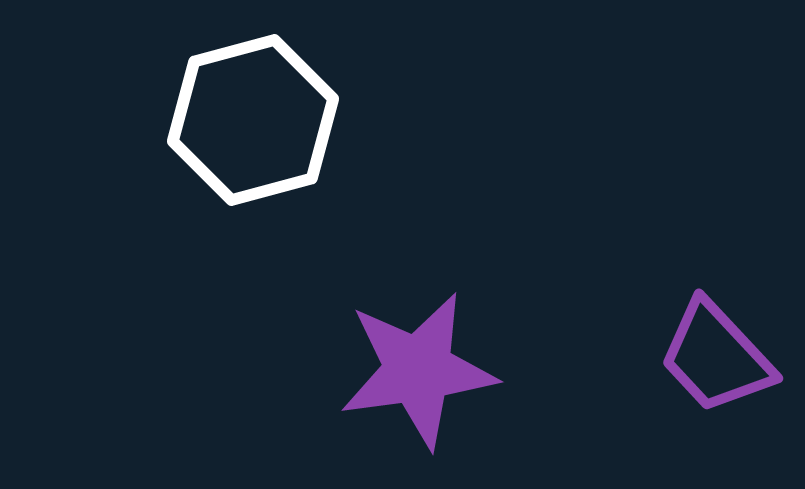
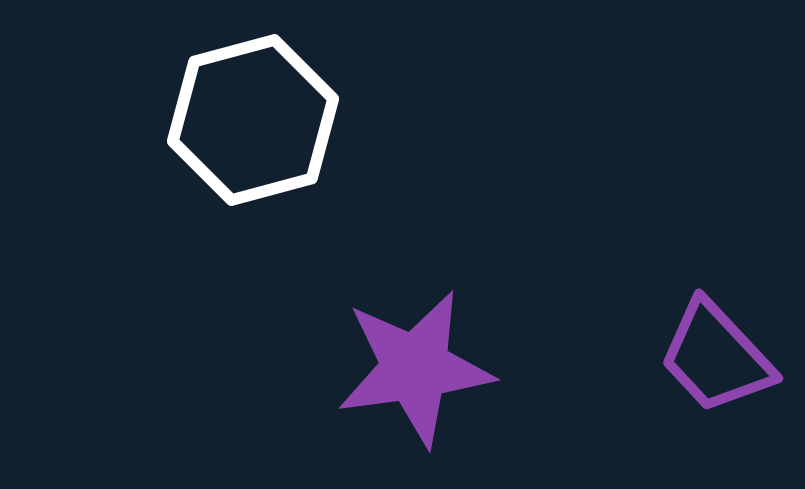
purple star: moved 3 px left, 2 px up
